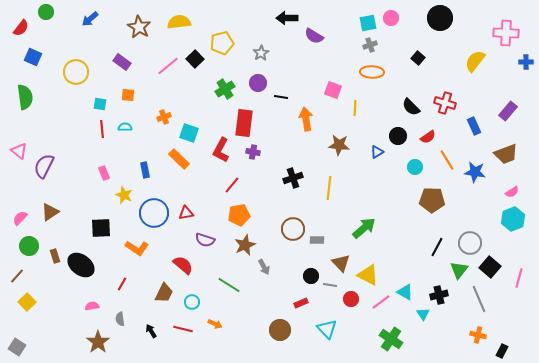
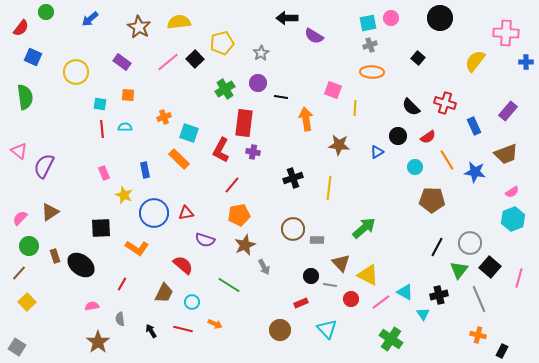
pink line at (168, 66): moved 4 px up
brown line at (17, 276): moved 2 px right, 3 px up
